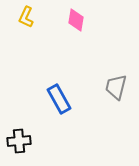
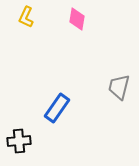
pink diamond: moved 1 px right, 1 px up
gray trapezoid: moved 3 px right
blue rectangle: moved 2 px left, 9 px down; rotated 64 degrees clockwise
